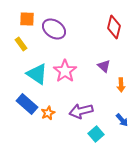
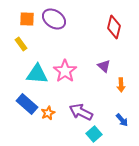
purple ellipse: moved 10 px up
cyan triangle: rotated 30 degrees counterclockwise
purple arrow: moved 1 px down; rotated 40 degrees clockwise
cyan square: moved 2 px left
